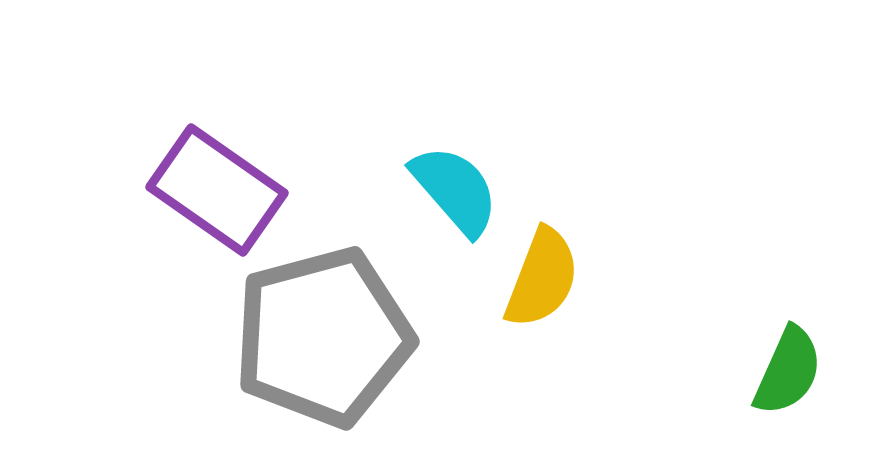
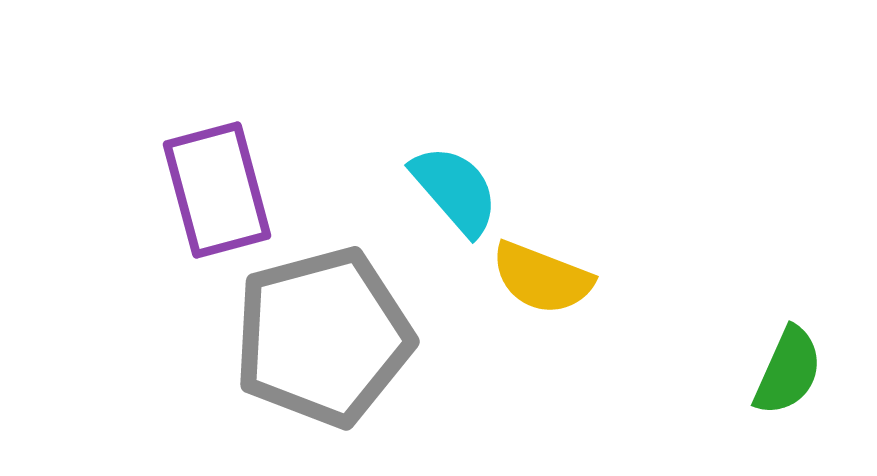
purple rectangle: rotated 40 degrees clockwise
yellow semicircle: rotated 90 degrees clockwise
